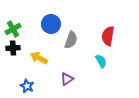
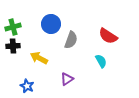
green cross: moved 2 px up; rotated 14 degrees clockwise
red semicircle: rotated 66 degrees counterclockwise
black cross: moved 2 px up
